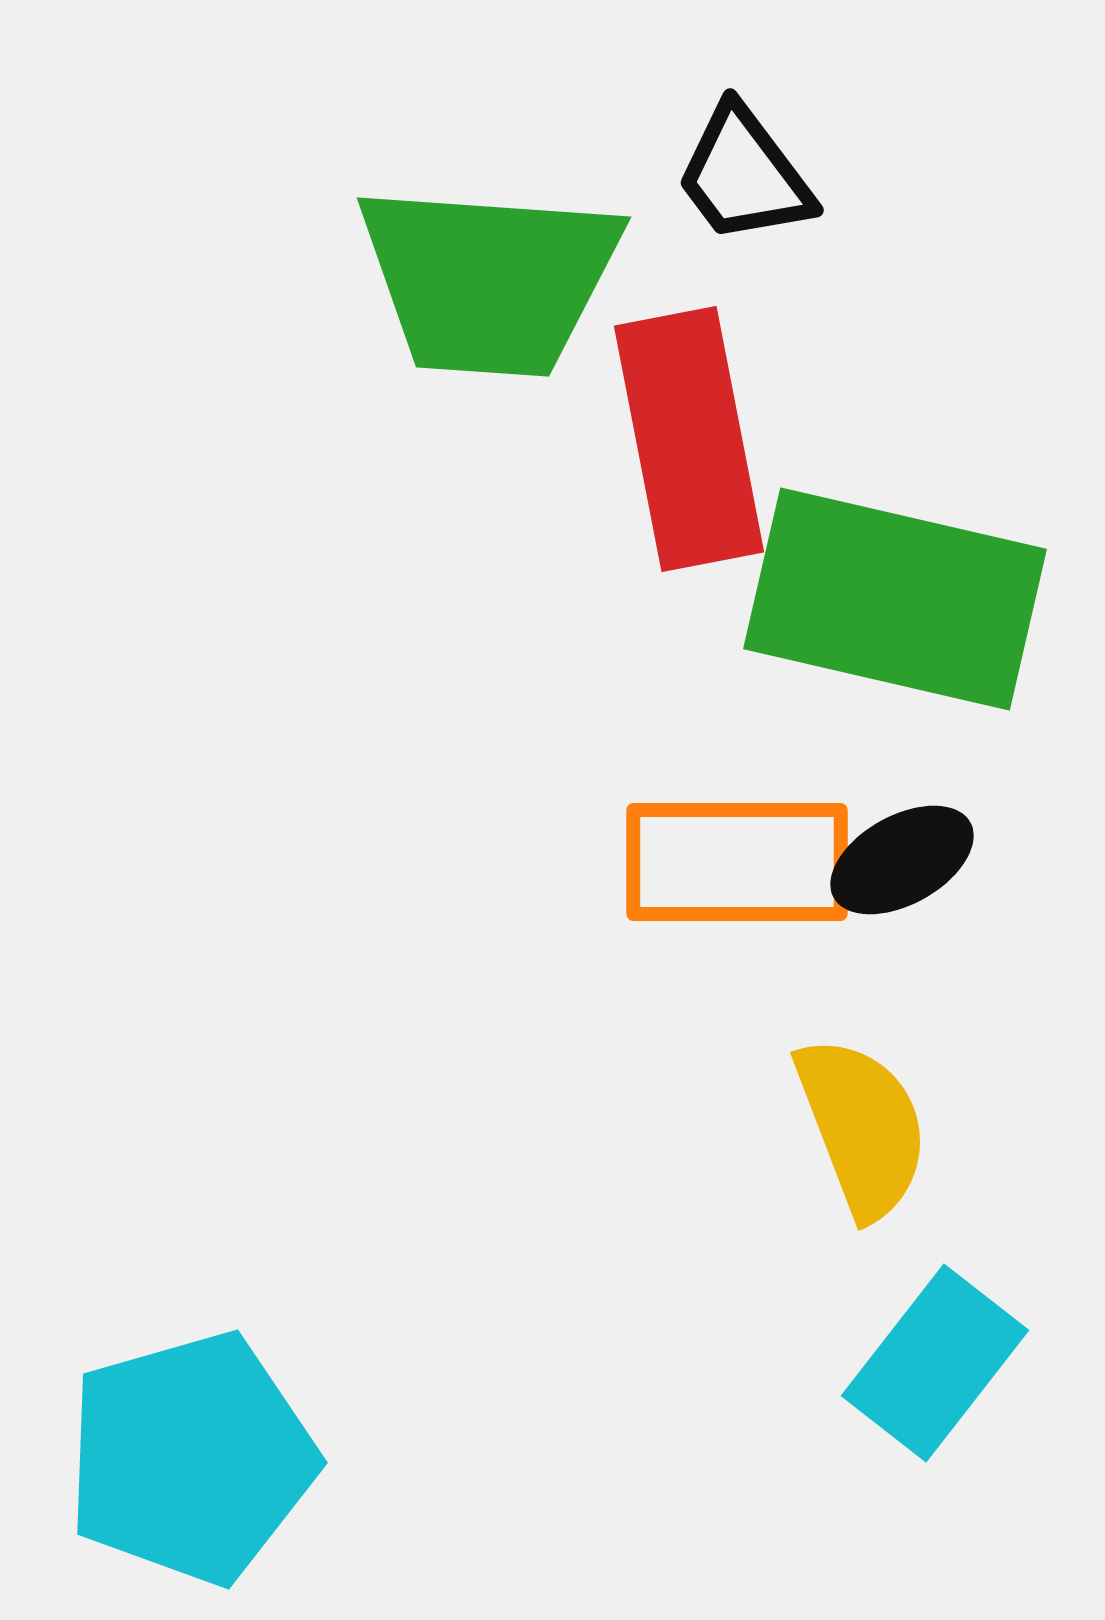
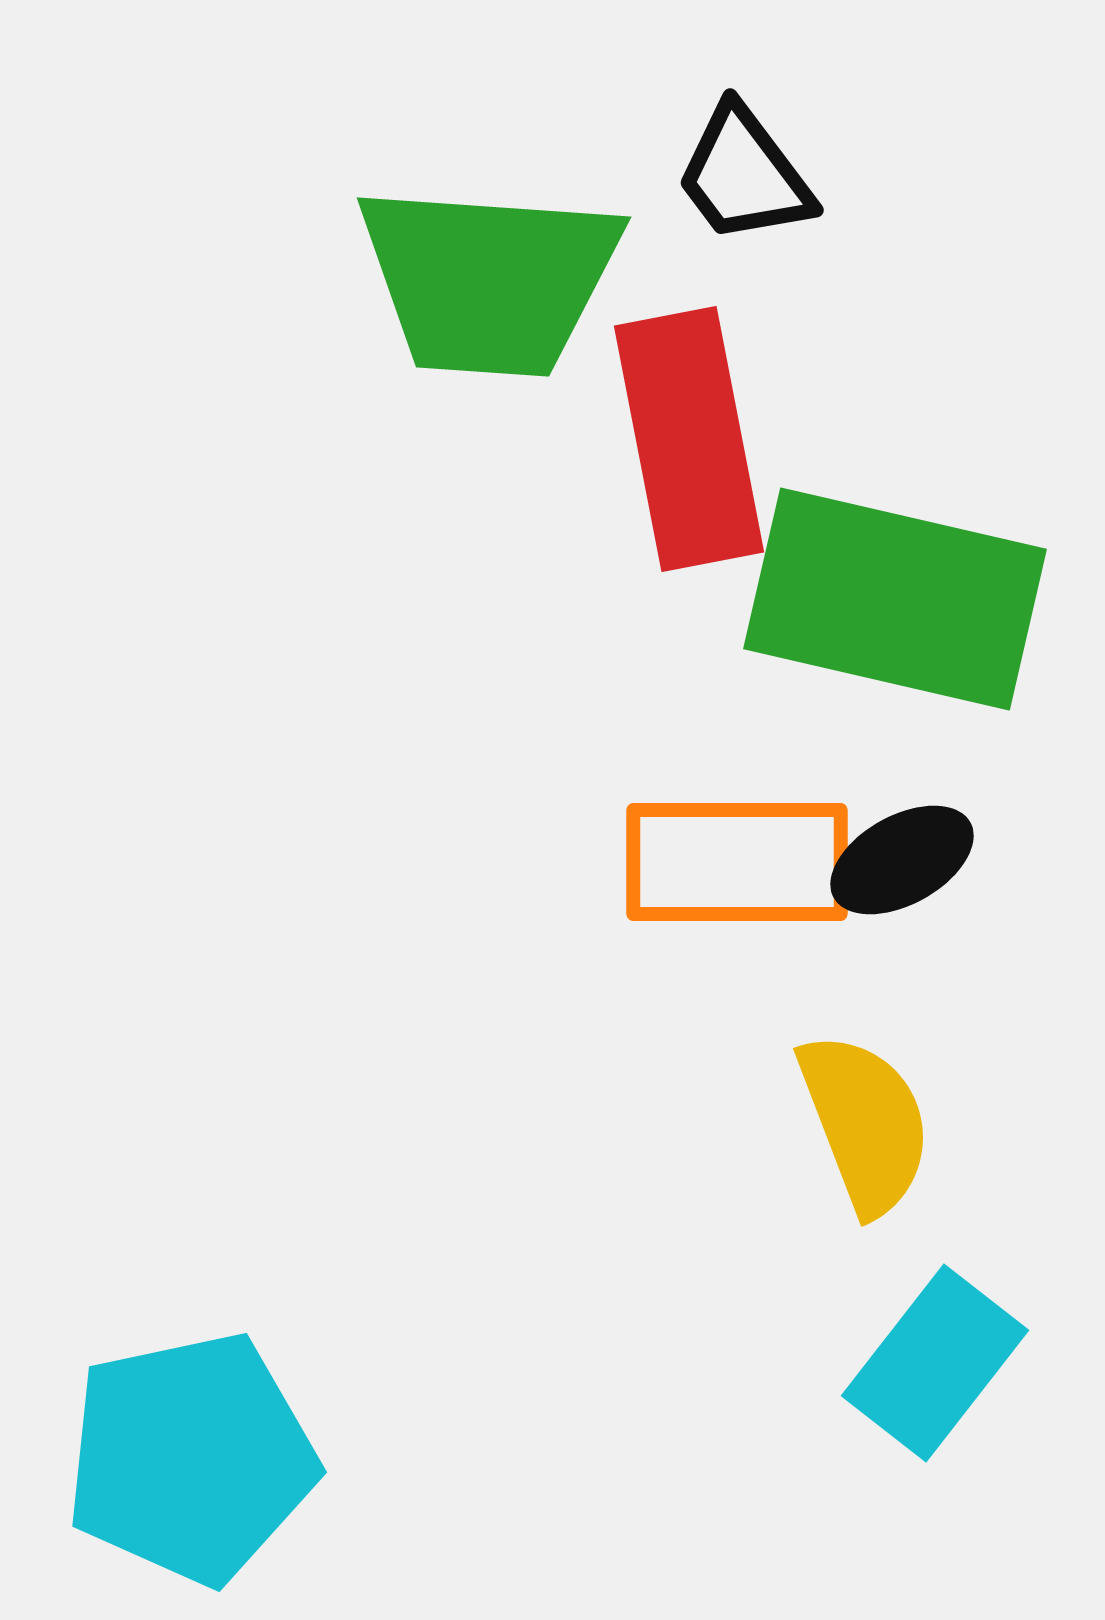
yellow semicircle: moved 3 px right, 4 px up
cyan pentagon: rotated 4 degrees clockwise
